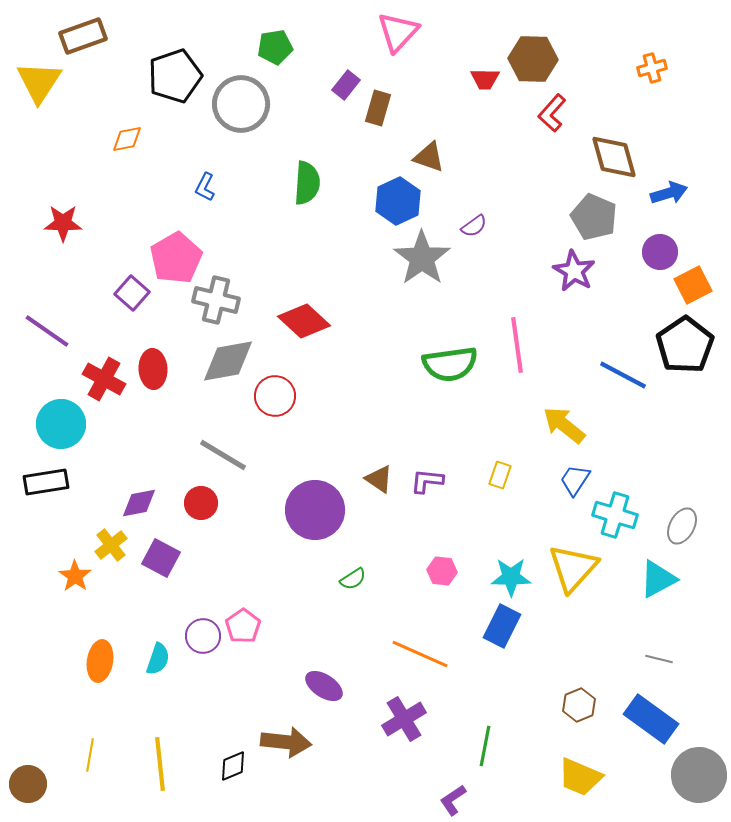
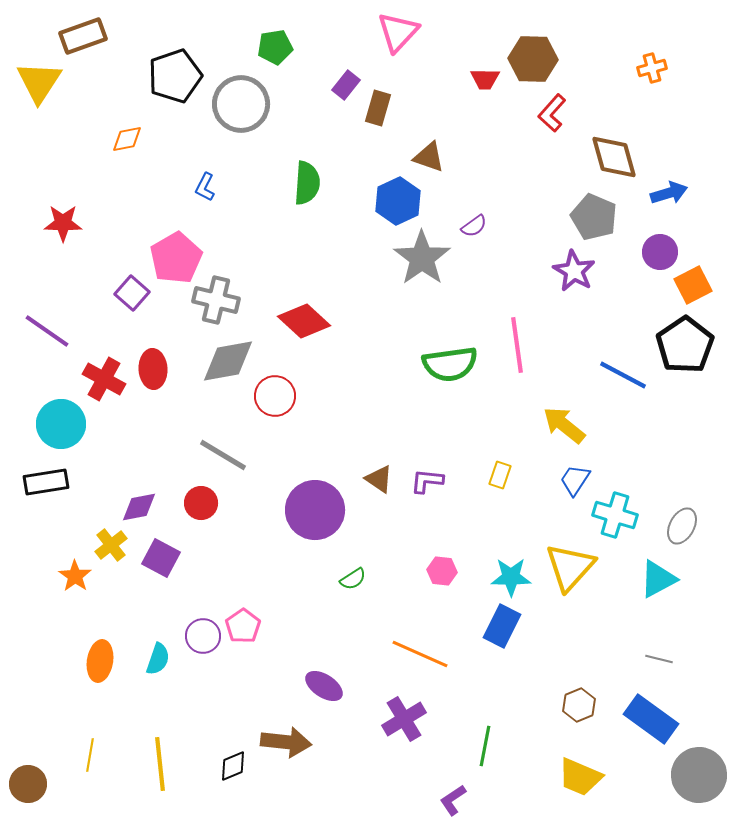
purple diamond at (139, 503): moved 4 px down
yellow triangle at (573, 568): moved 3 px left, 1 px up
